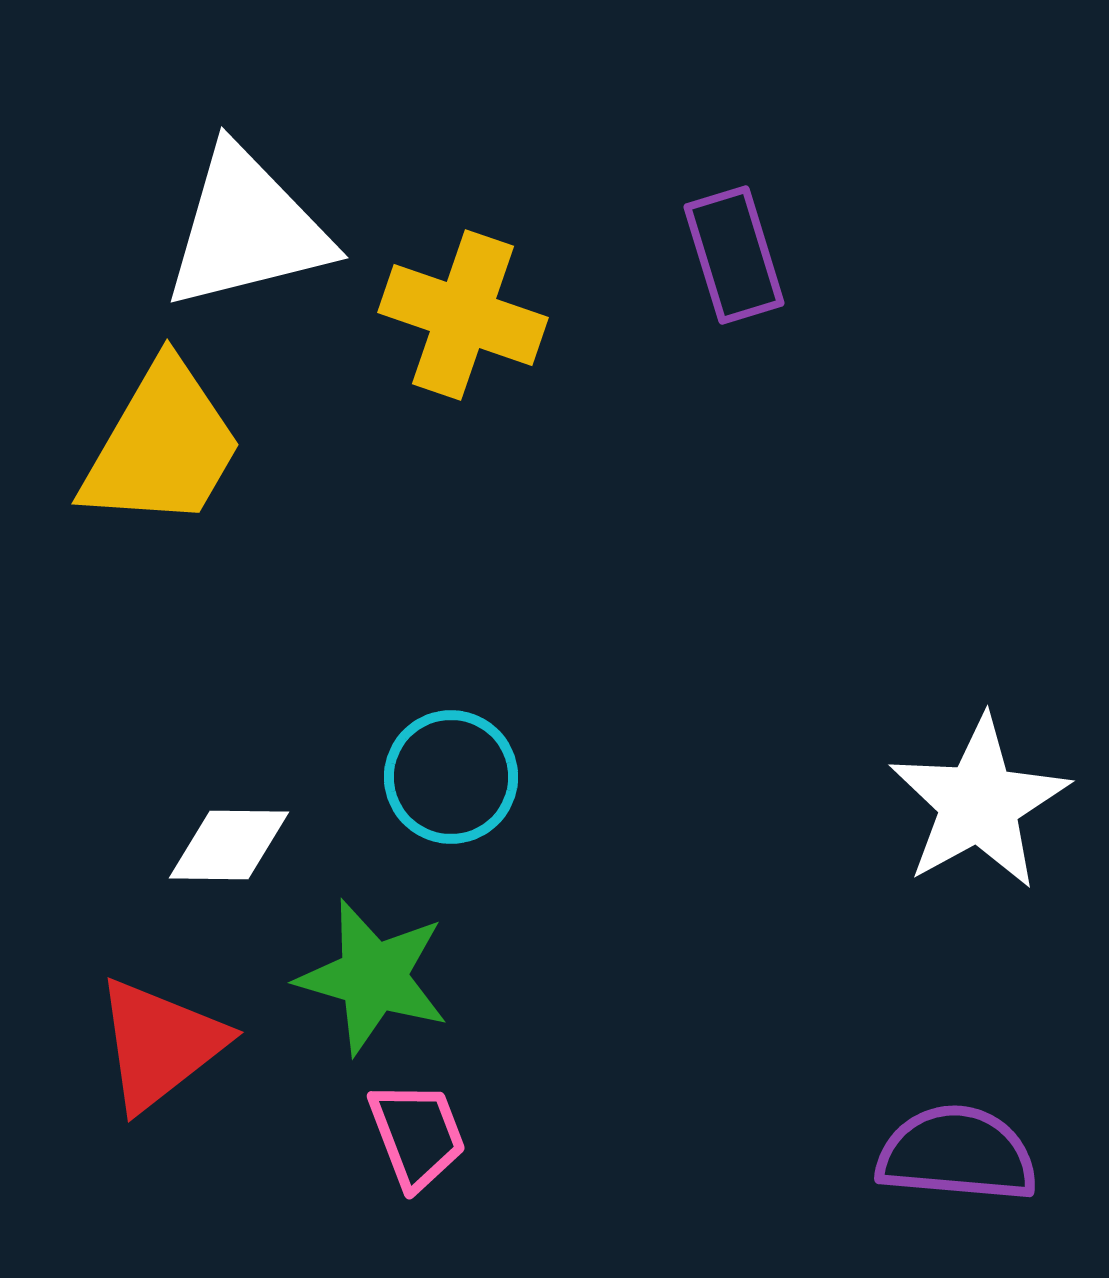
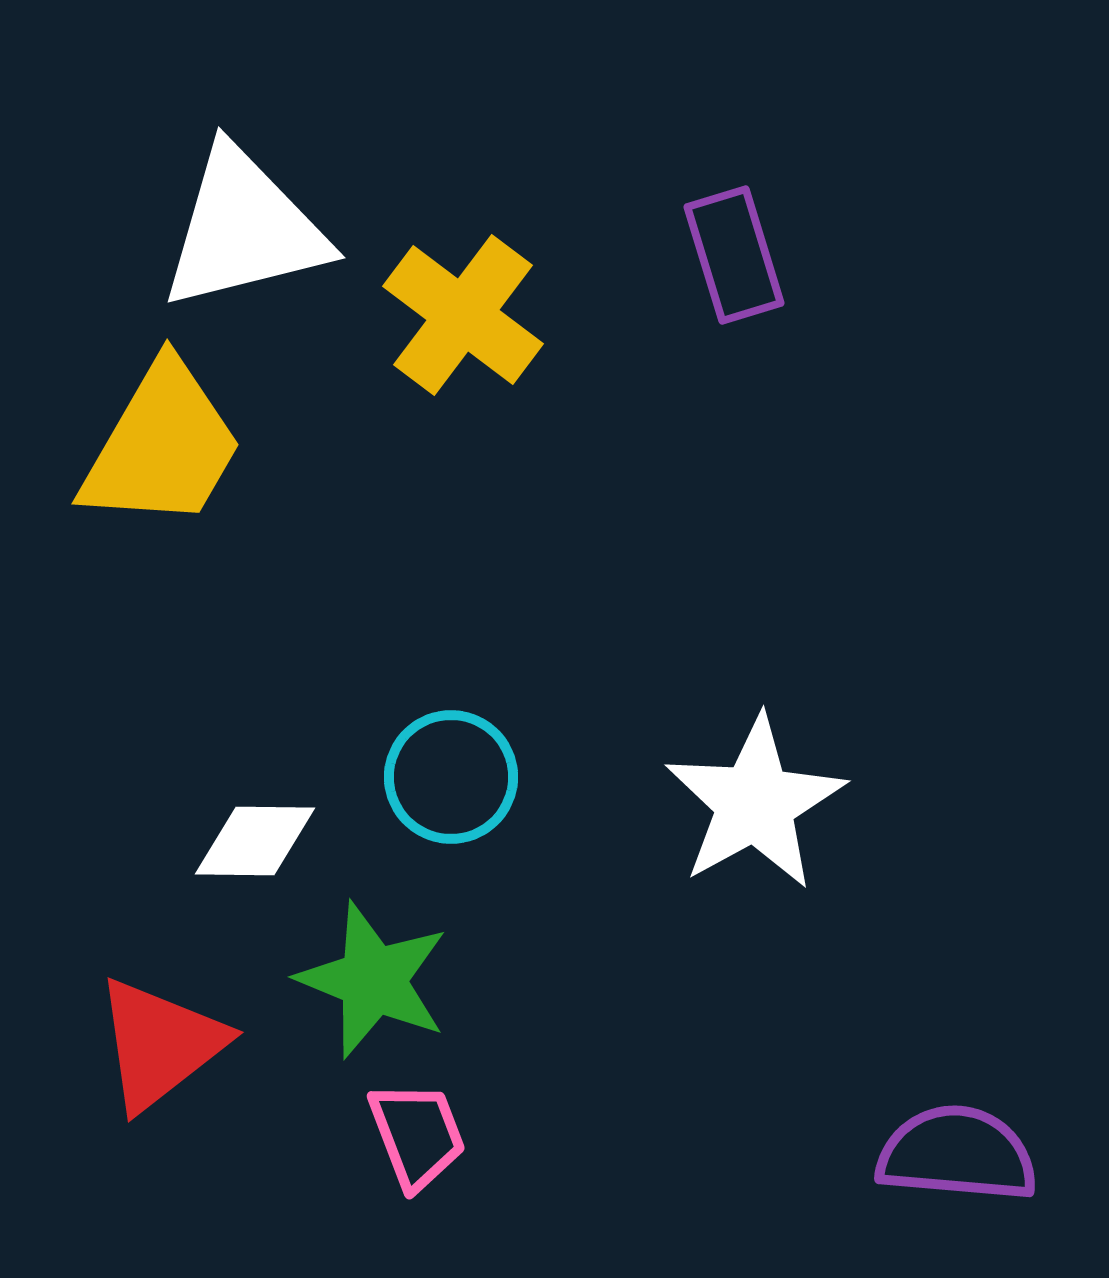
white triangle: moved 3 px left
yellow cross: rotated 18 degrees clockwise
white star: moved 224 px left
white diamond: moved 26 px right, 4 px up
green star: moved 3 px down; rotated 6 degrees clockwise
